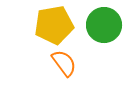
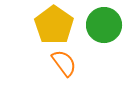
yellow pentagon: rotated 27 degrees counterclockwise
